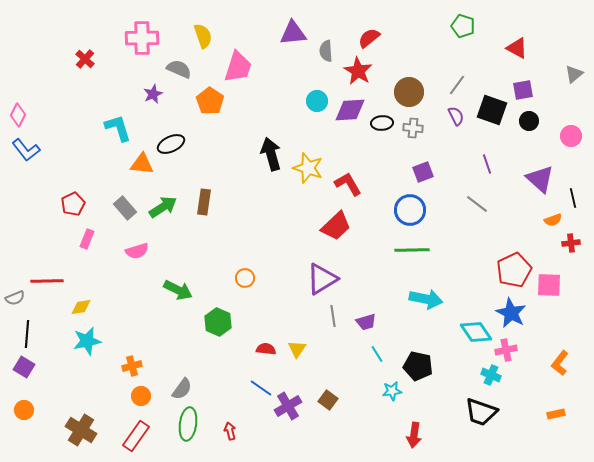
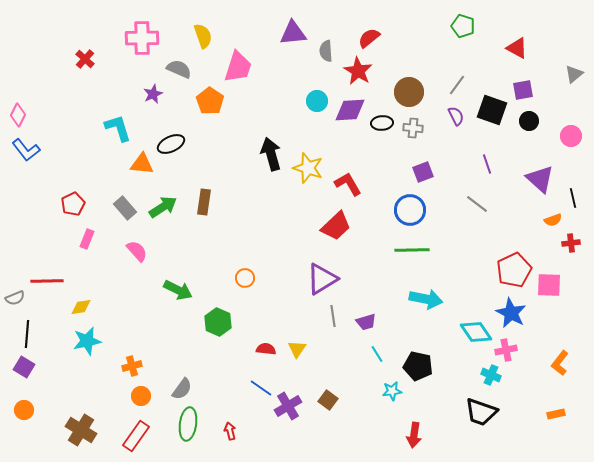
pink semicircle at (137, 251): rotated 115 degrees counterclockwise
